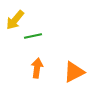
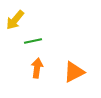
green line: moved 5 px down
